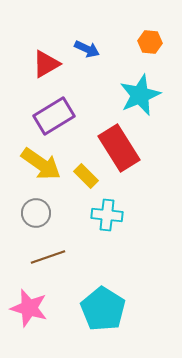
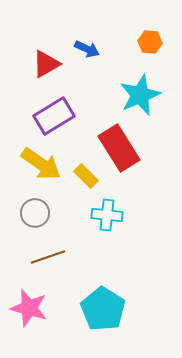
gray circle: moved 1 px left
